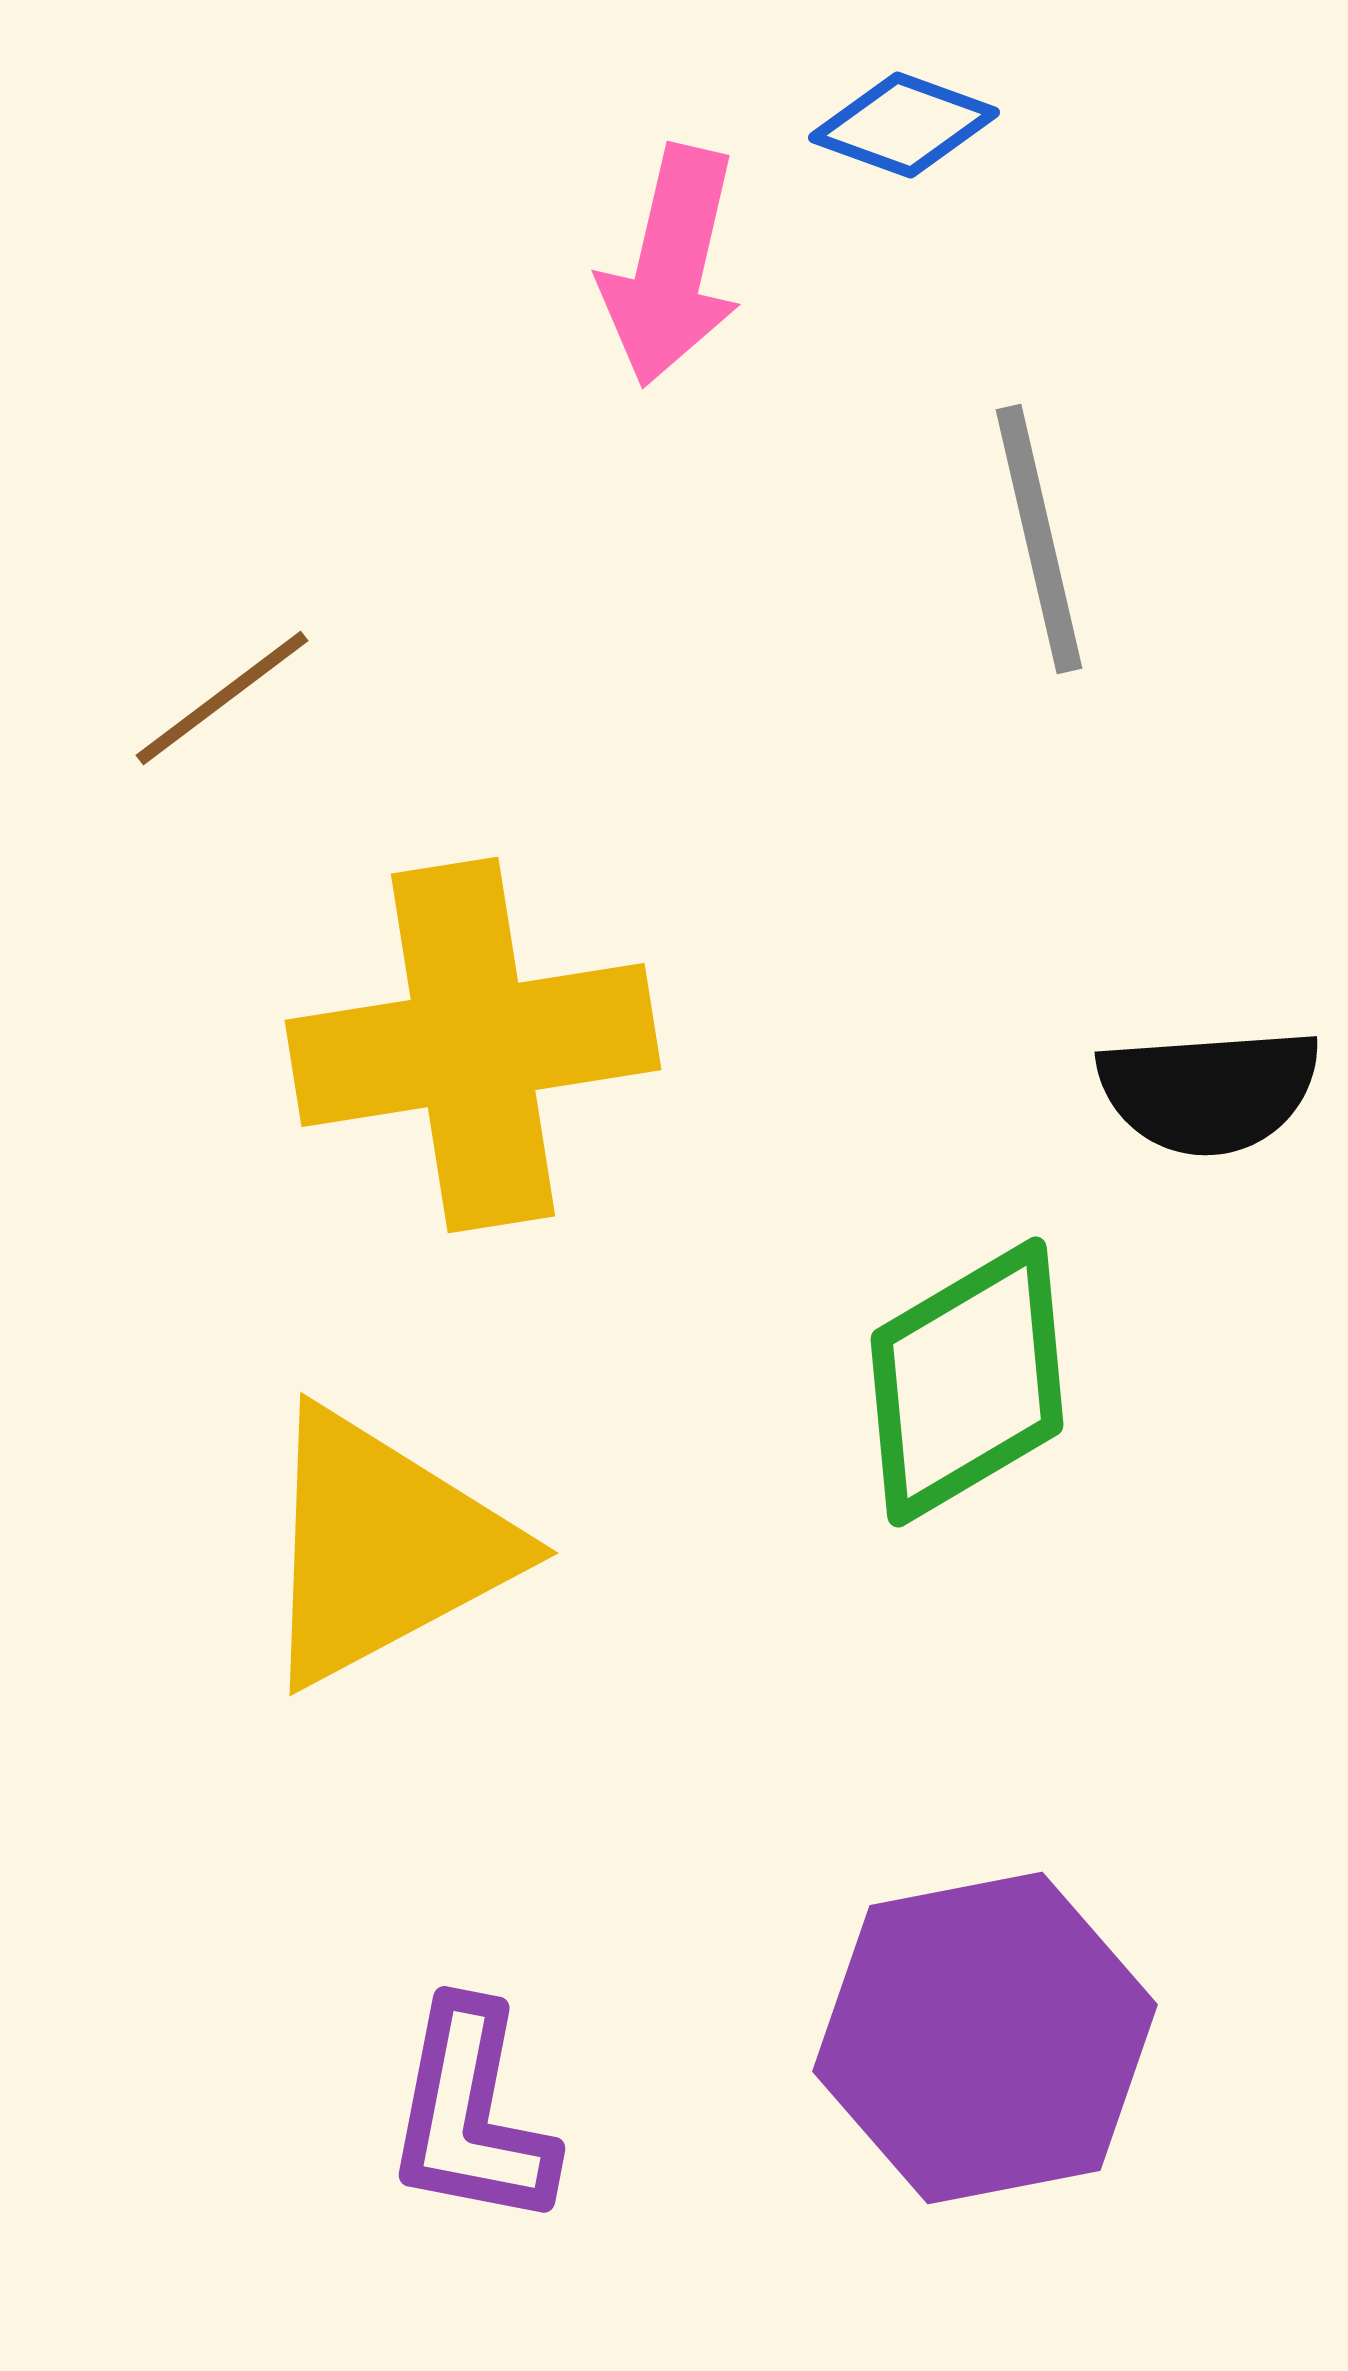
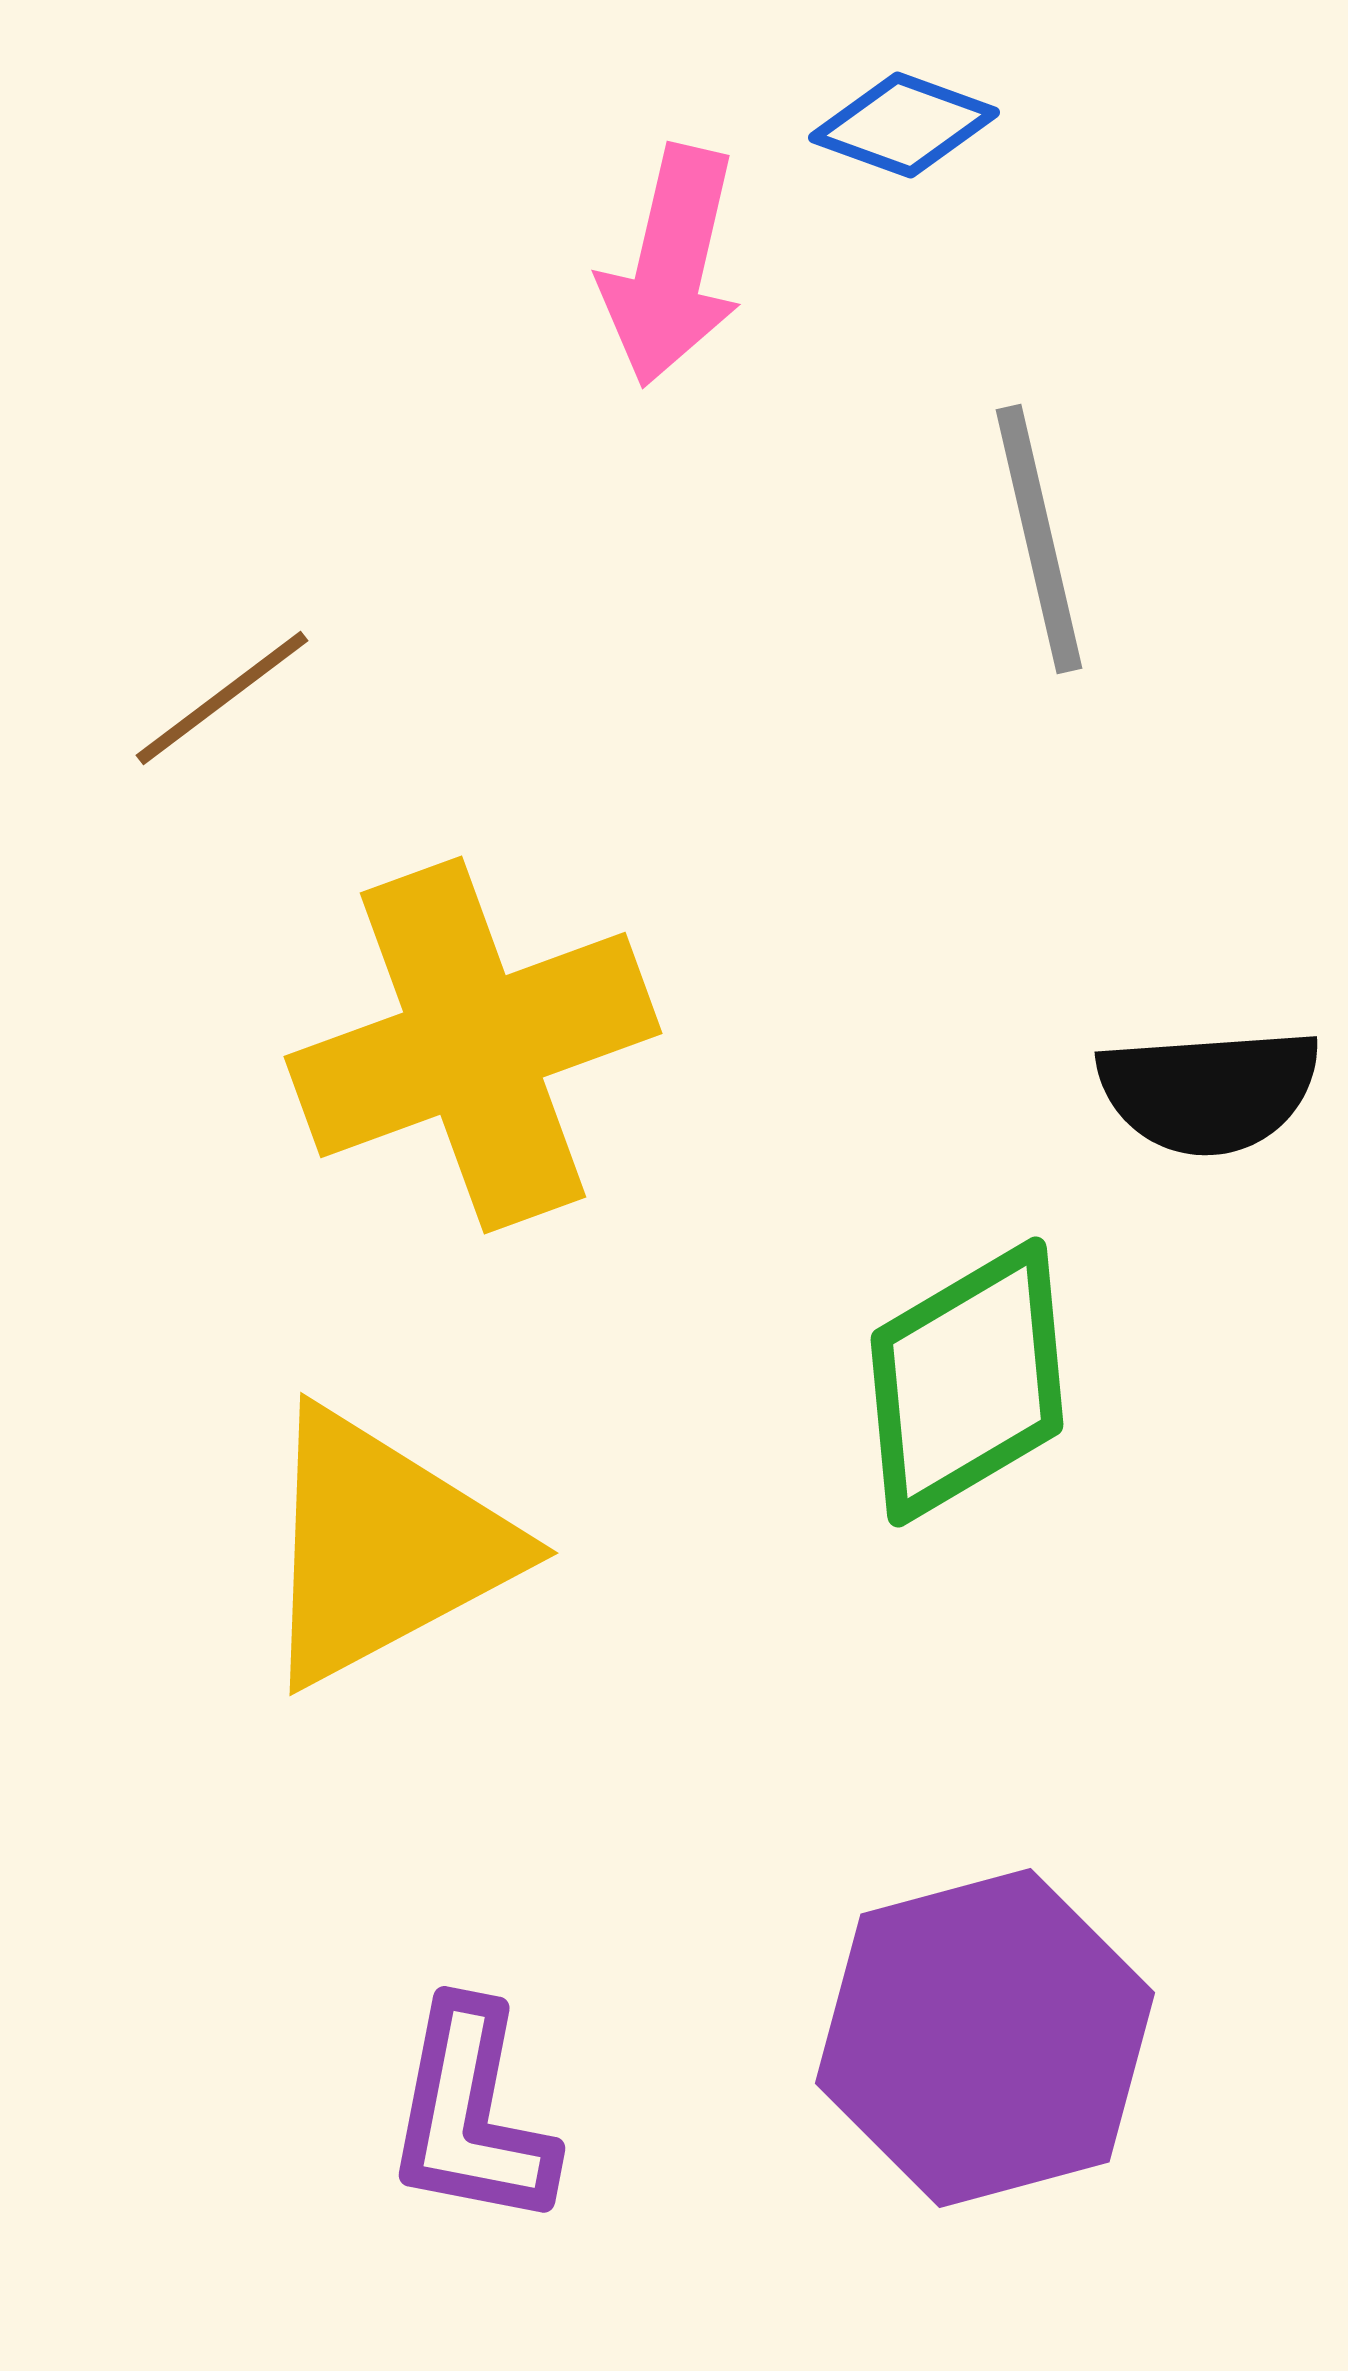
yellow cross: rotated 11 degrees counterclockwise
purple hexagon: rotated 4 degrees counterclockwise
